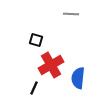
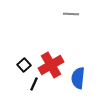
black square: moved 12 px left, 25 px down; rotated 32 degrees clockwise
black line: moved 4 px up
